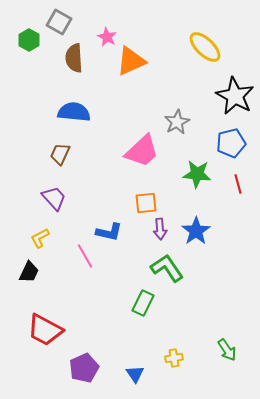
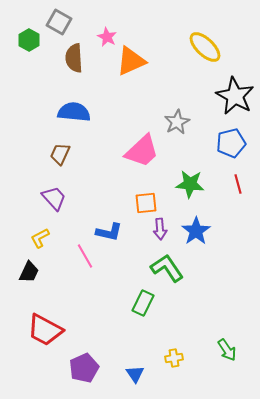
green star: moved 7 px left, 10 px down
